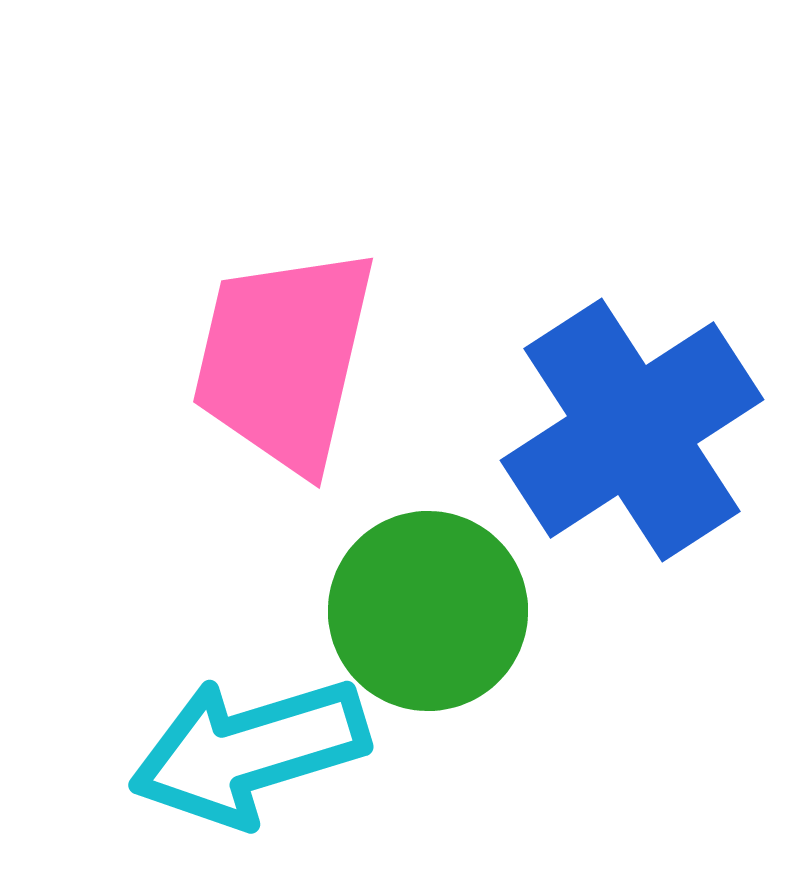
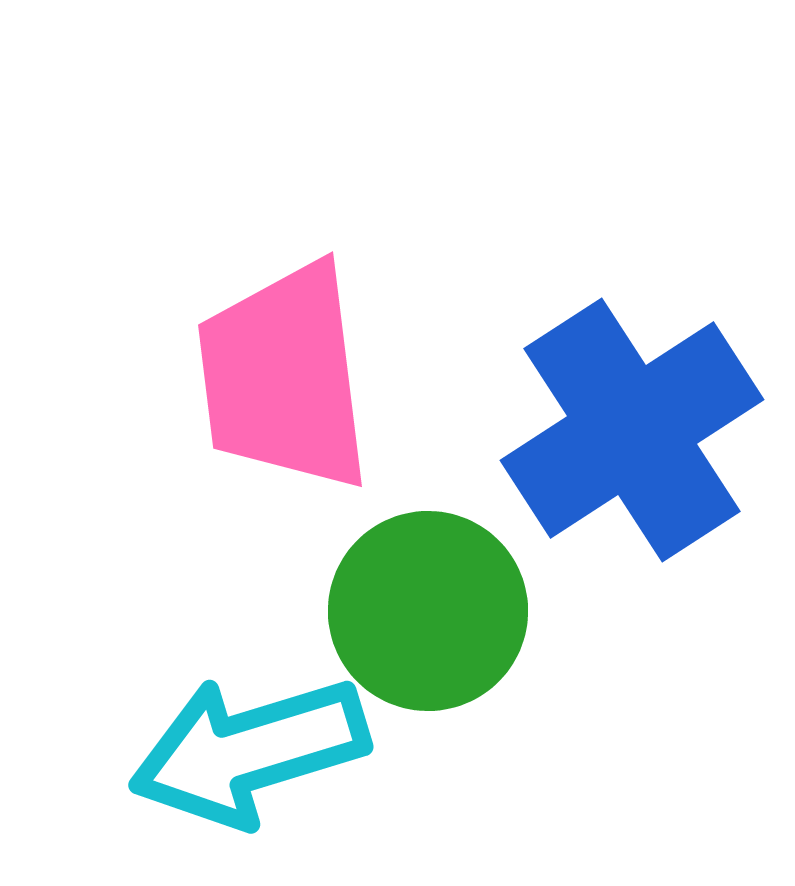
pink trapezoid: moved 18 px down; rotated 20 degrees counterclockwise
